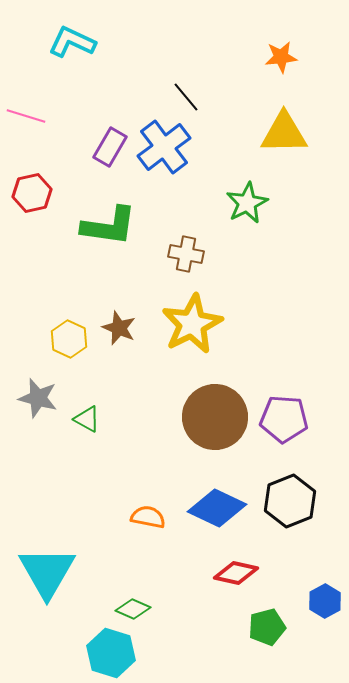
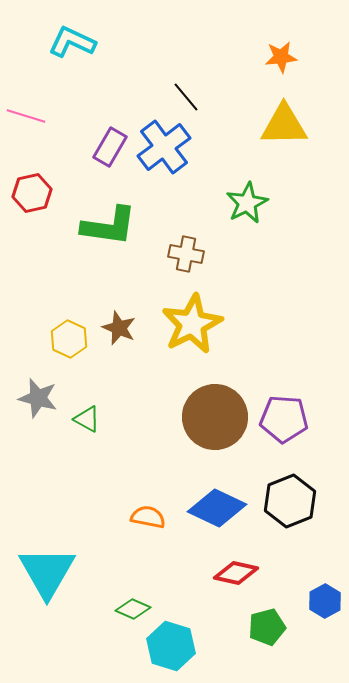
yellow triangle: moved 8 px up
cyan hexagon: moved 60 px right, 7 px up
